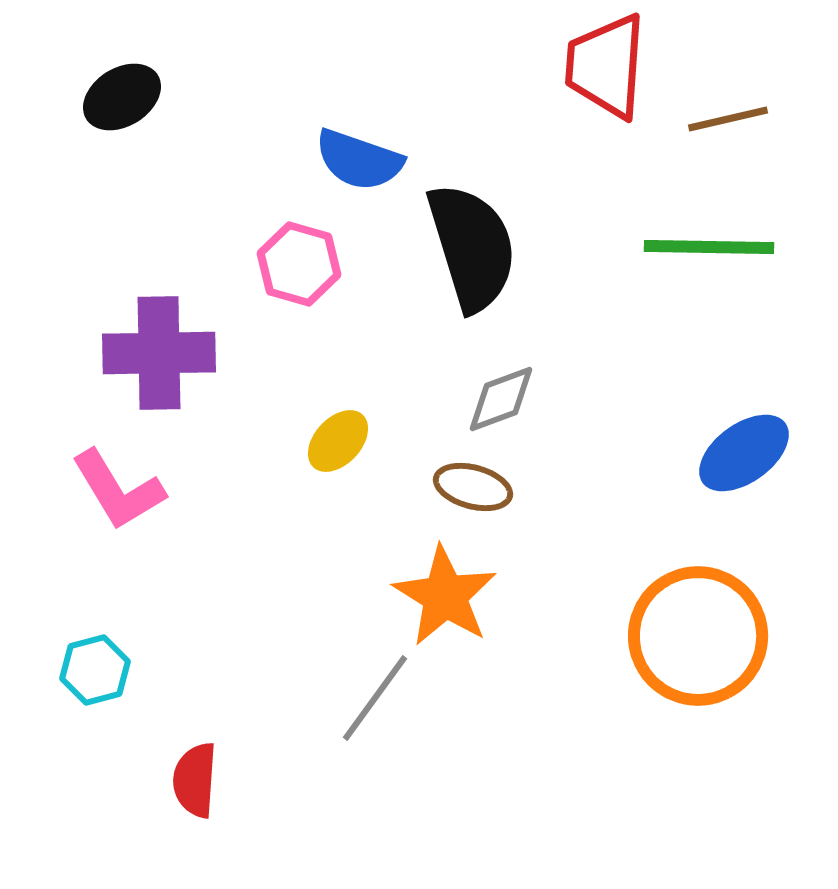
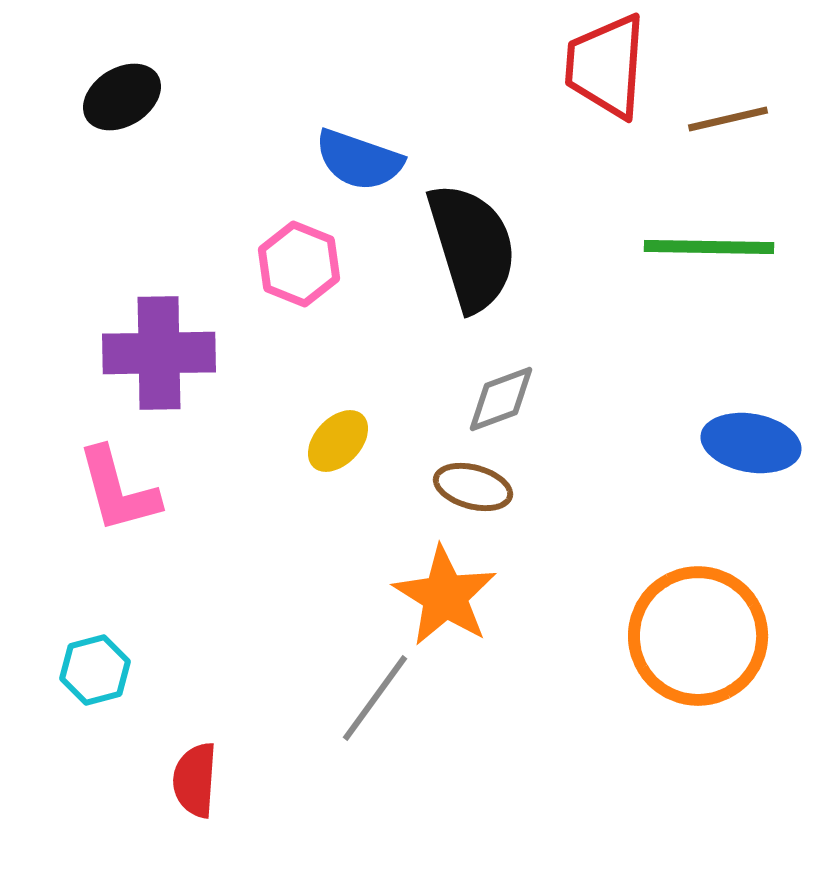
pink hexagon: rotated 6 degrees clockwise
blue ellipse: moved 7 px right, 10 px up; rotated 46 degrees clockwise
pink L-shape: rotated 16 degrees clockwise
